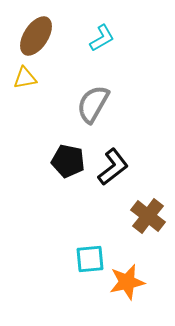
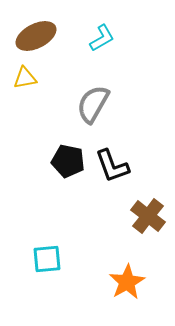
brown ellipse: rotated 30 degrees clockwise
black L-shape: moved 1 px left, 1 px up; rotated 108 degrees clockwise
cyan square: moved 43 px left
orange star: rotated 18 degrees counterclockwise
